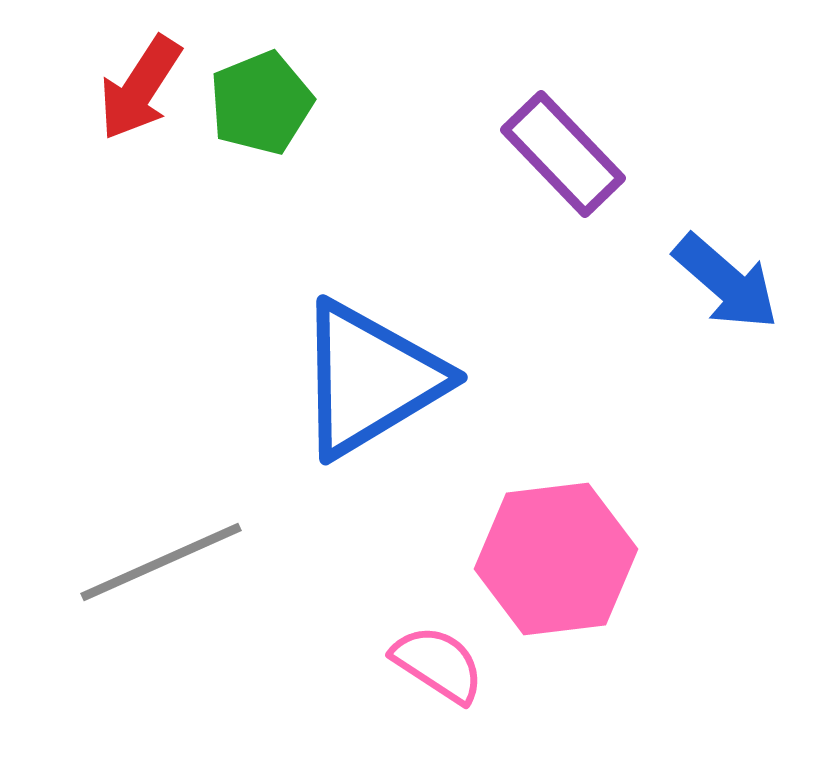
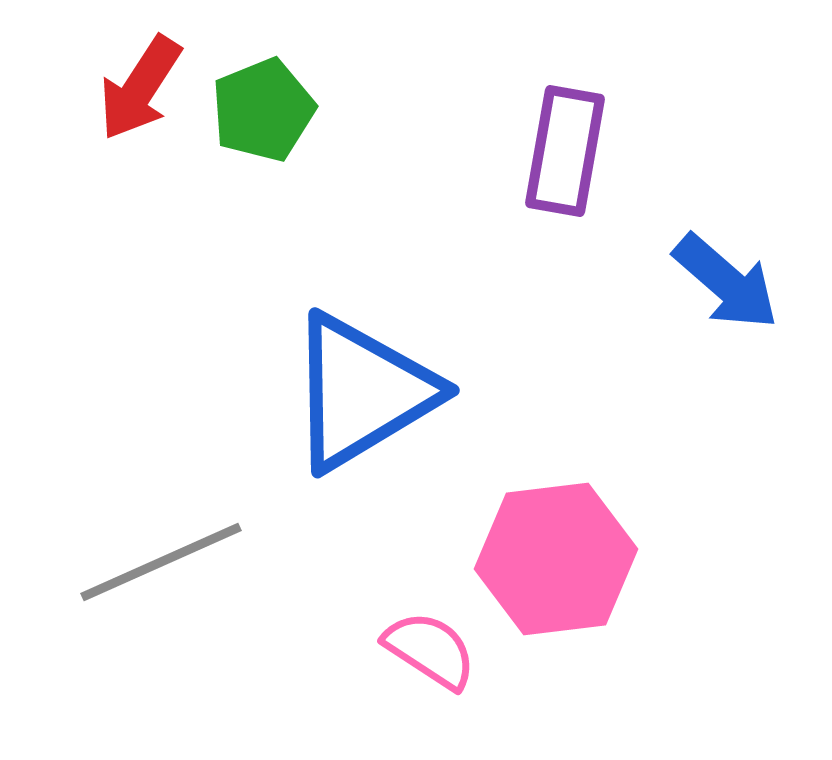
green pentagon: moved 2 px right, 7 px down
purple rectangle: moved 2 px right, 3 px up; rotated 54 degrees clockwise
blue triangle: moved 8 px left, 13 px down
pink semicircle: moved 8 px left, 14 px up
